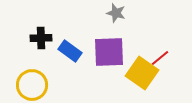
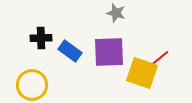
yellow square: rotated 16 degrees counterclockwise
